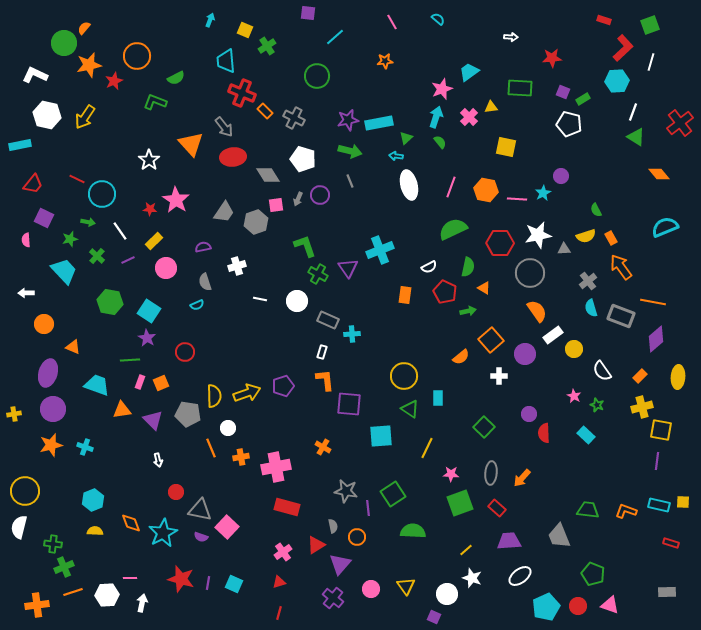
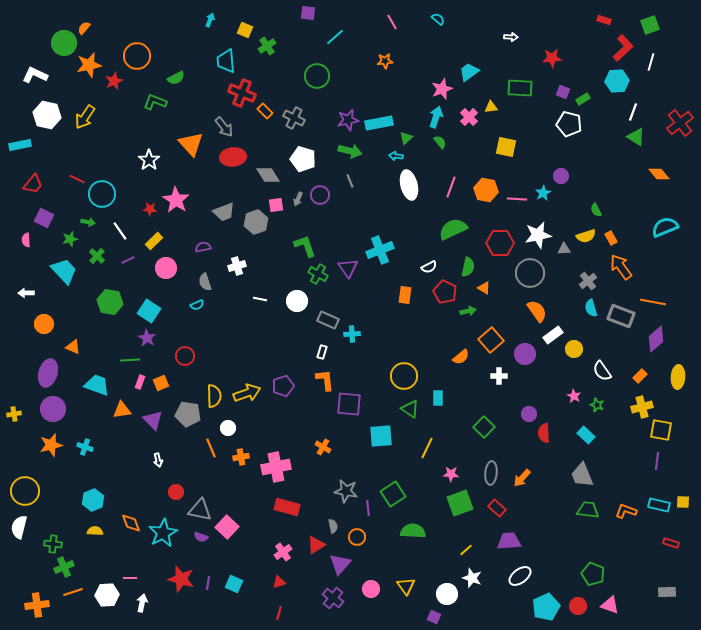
gray trapezoid at (224, 212): rotated 35 degrees clockwise
red circle at (185, 352): moved 4 px down
gray trapezoid at (559, 536): moved 23 px right, 61 px up
